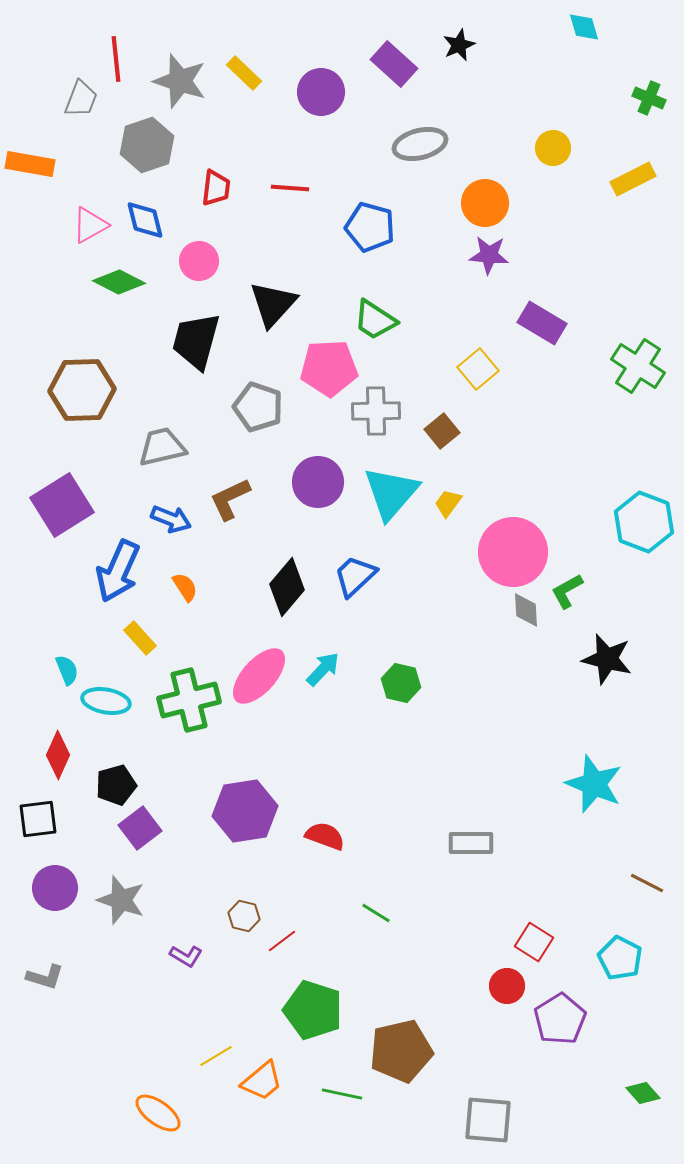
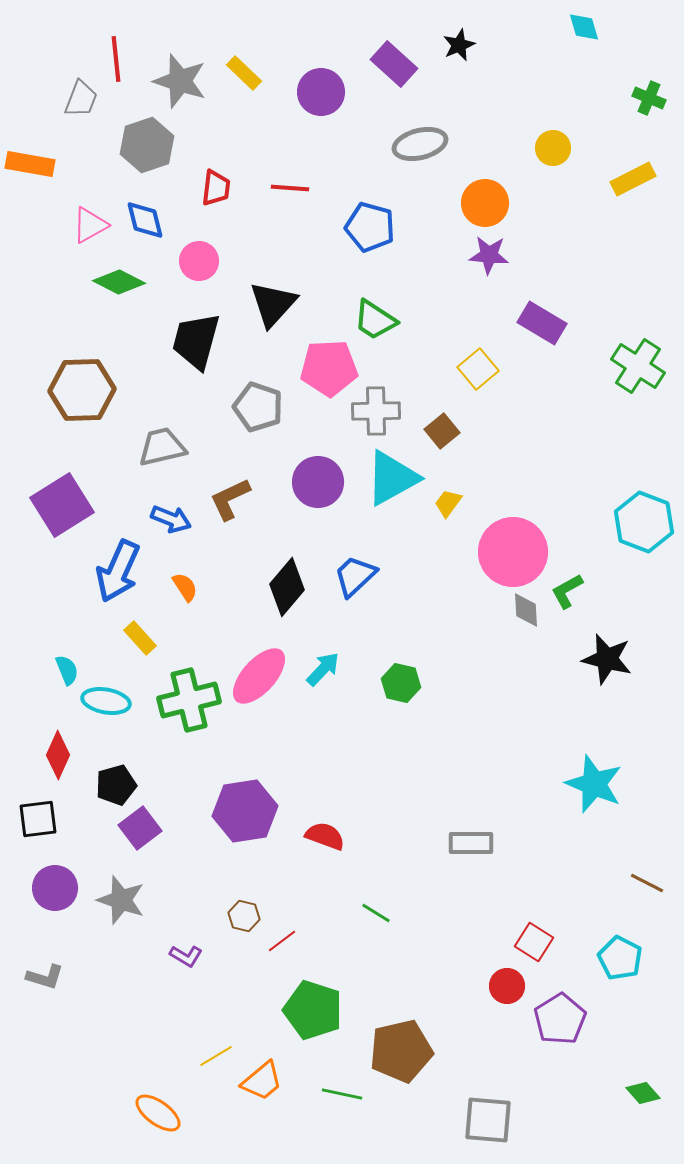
cyan triangle at (391, 493): moved 1 px right, 15 px up; rotated 20 degrees clockwise
